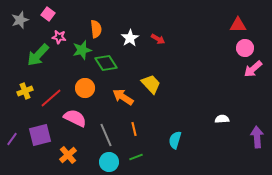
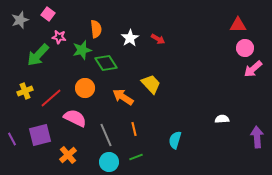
purple line: rotated 64 degrees counterclockwise
